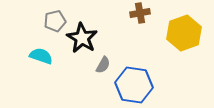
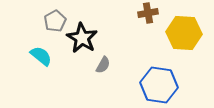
brown cross: moved 8 px right
gray pentagon: rotated 15 degrees counterclockwise
yellow hexagon: rotated 24 degrees clockwise
cyan semicircle: rotated 20 degrees clockwise
blue hexagon: moved 25 px right
